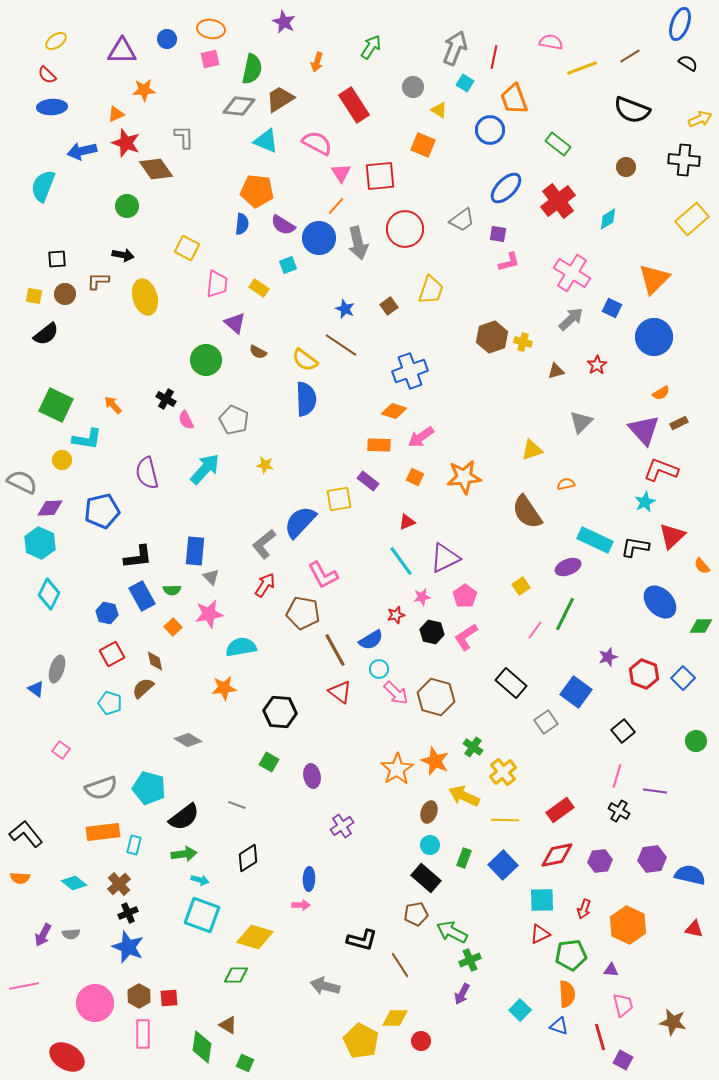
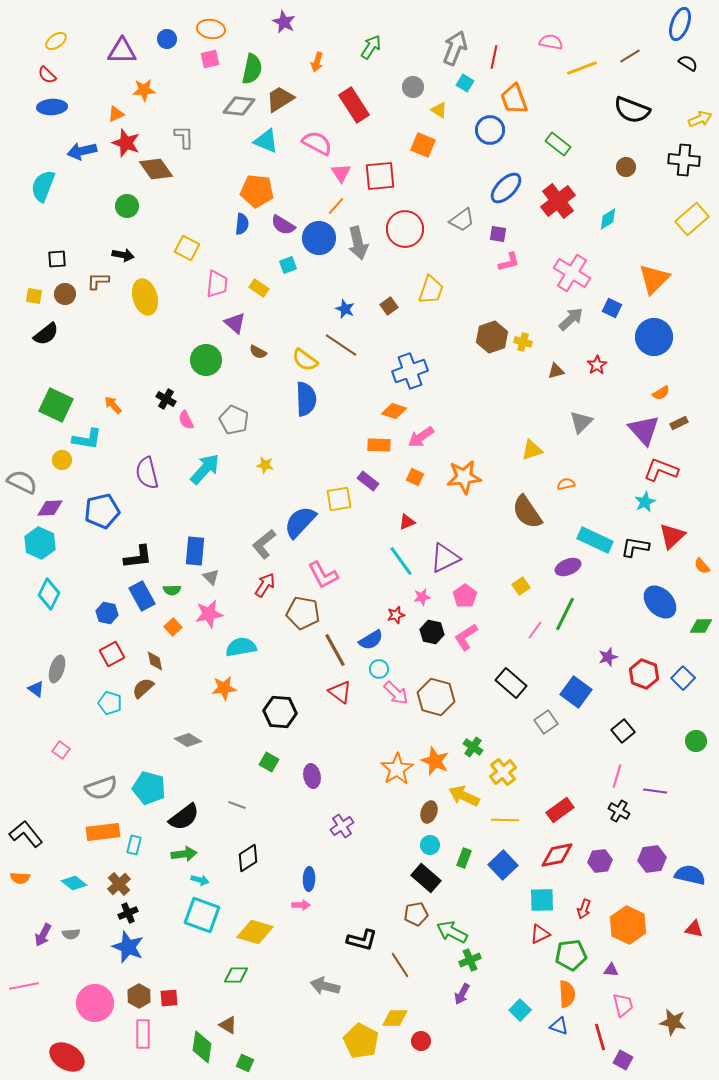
yellow diamond at (255, 937): moved 5 px up
